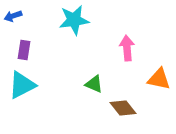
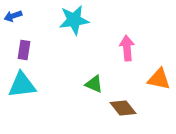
cyan triangle: rotated 20 degrees clockwise
